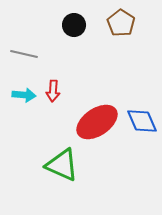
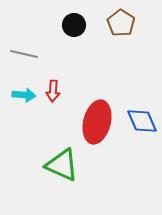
red ellipse: rotated 42 degrees counterclockwise
